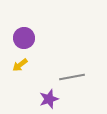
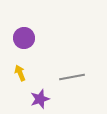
yellow arrow: moved 8 px down; rotated 105 degrees clockwise
purple star: moved 9 px left
